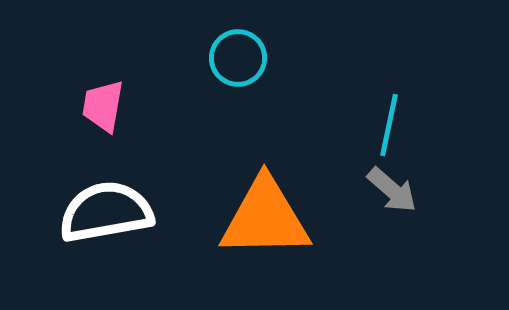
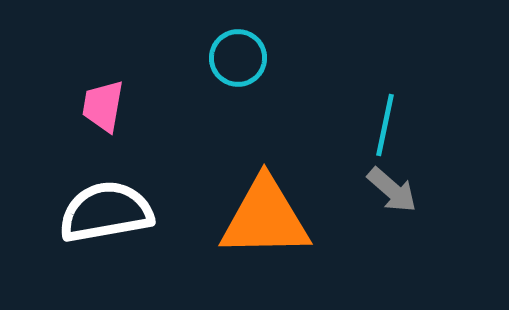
cyan line: moved 4 px left
